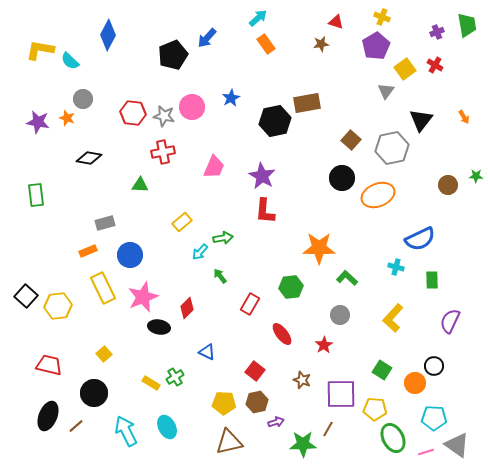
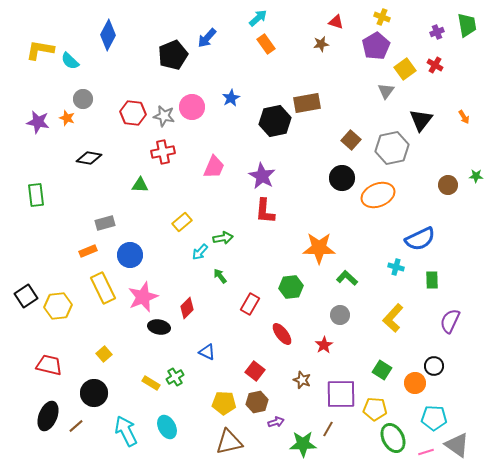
black square at (26, 296): rotated 15 degrees clockwise
